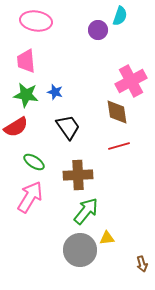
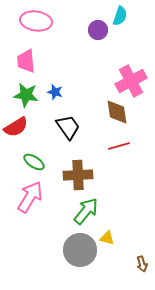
yellow triangle: rotated 21 degrees clockwise
